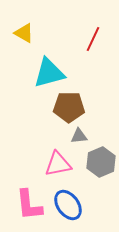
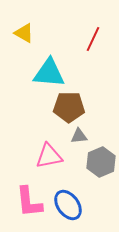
cyan triangle: rotated 20 degrees clockwise
pink triangle: moved 9 px left, 8 px up
pink L-shape: moved 3 px up
